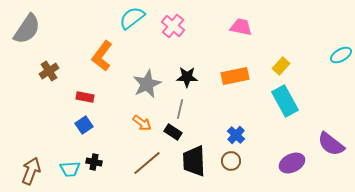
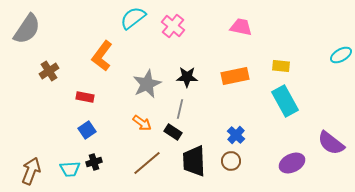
cyan semicircle: moved 1 px right
yellow rectangle: rotated 54 degrees clockwise
blue square: moved 3 px right, 5 px down
purple semicircle: moved 1 px up
black cross: rotated 28 degrees counterclockwise
